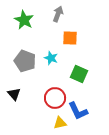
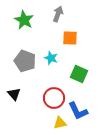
red circle: moved 1 px left
